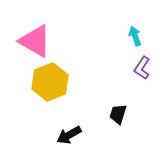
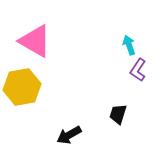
cyan arrow: moved 6 px left, 9 px down
purple L-shape: moved 4 px left, 2 px down
yellow hexagon: moved 28 px left, 5 px down; rotated 12 degrees clockwise
